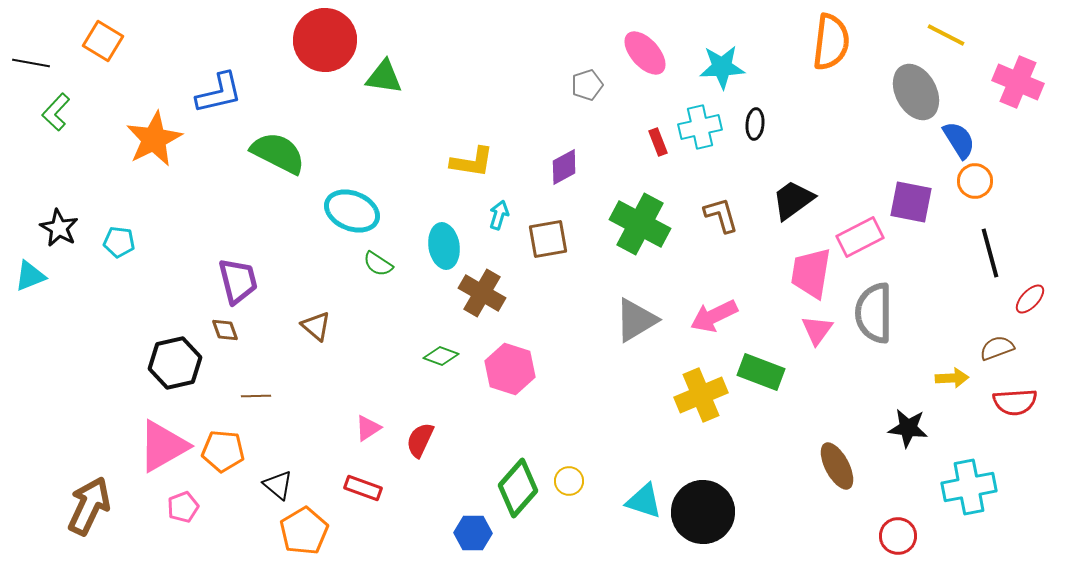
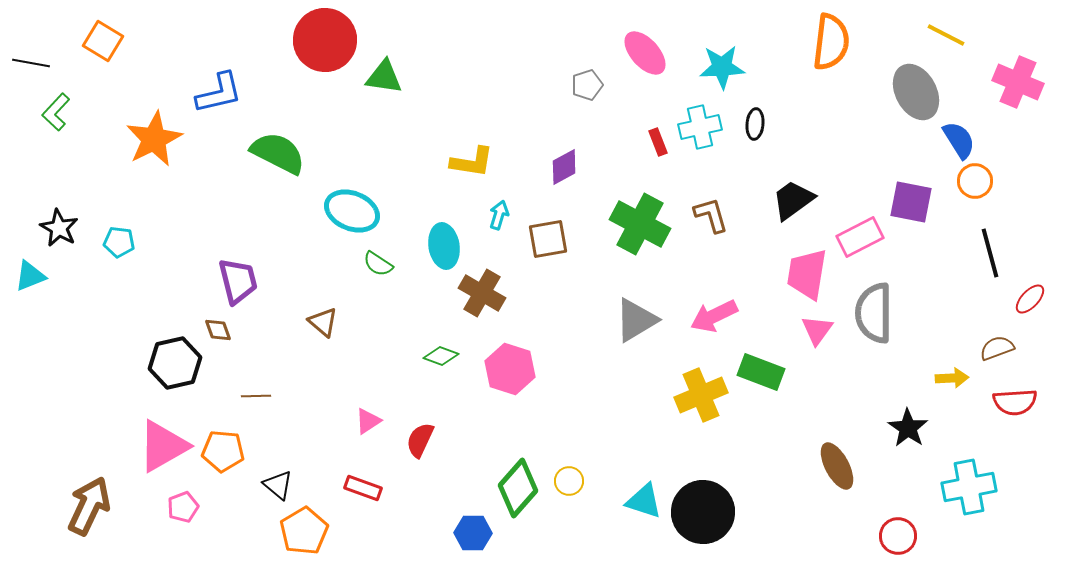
brown L-shape at (721, 215): moved 10 px left
pink trapezoid at (811, 273): moved 4 px left, 1 px down
brown triangle at (316, 326): moved 7 px right, 4 px up
brown diamond at (225, 330): moved 7 px left
pink triangle at (368, 428): moved 7 px up
black star at (908, 428): rotated 27 degrees clockwise
